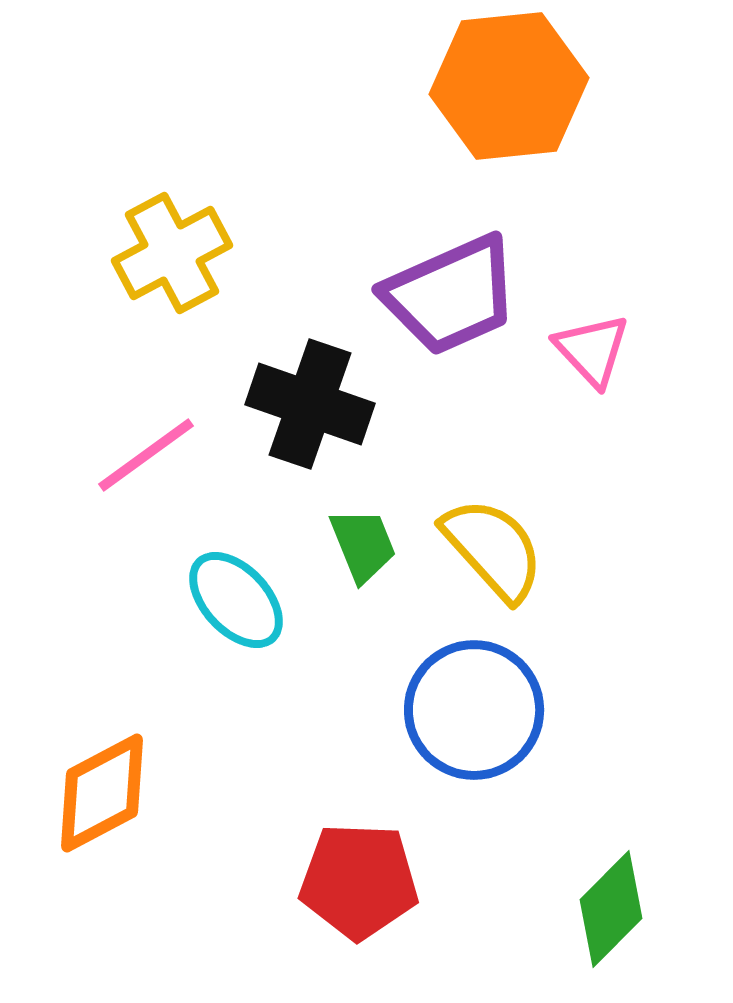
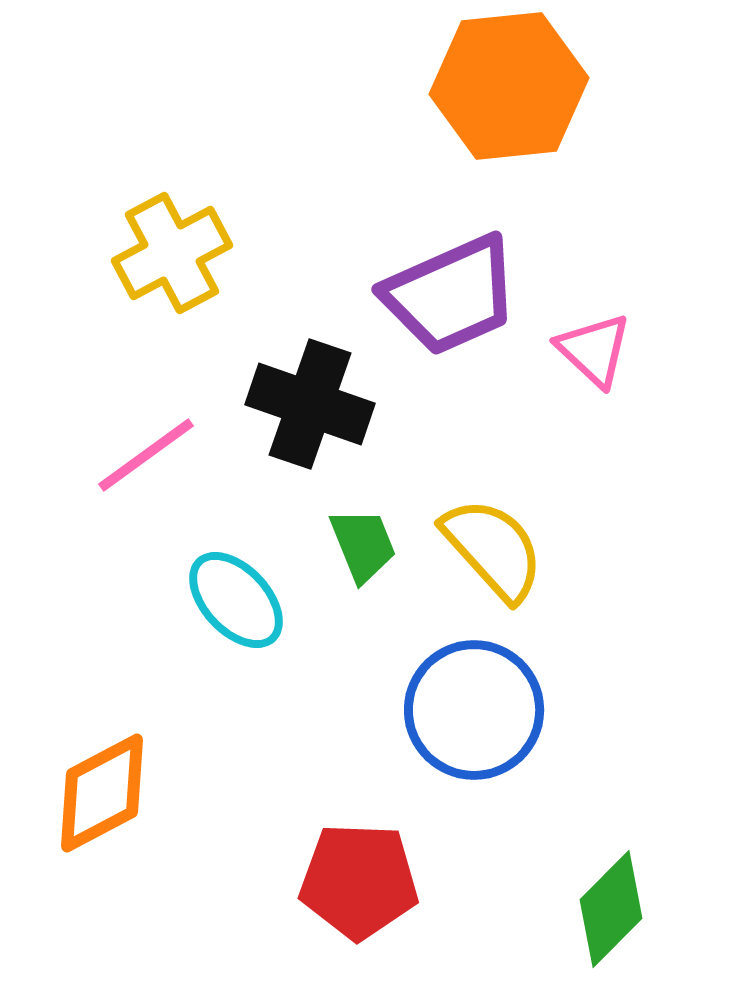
pink triangle: moved 2 px right; rotated 4 degrees counterclockwise
